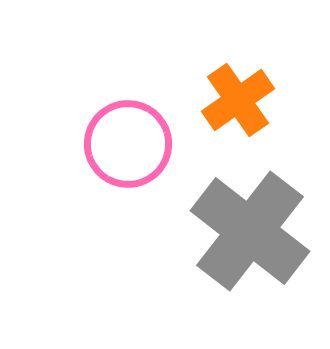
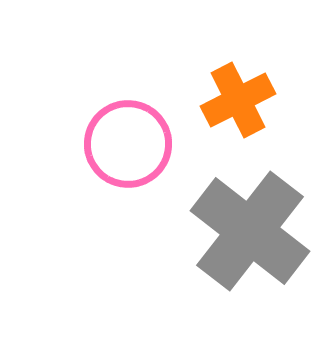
orange cross: rotated 8 degrees clockwise
